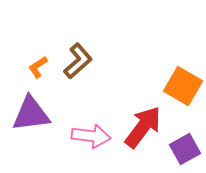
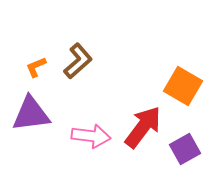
orange L-shape: moved 2 px left; rotated 10 degrees clockwise
